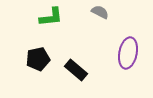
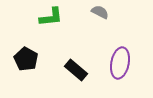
purple ellipse: moved 8 px left, 10 px down
black pentagon: moved 12 px left; rotated 30 degrees counterclockwise
